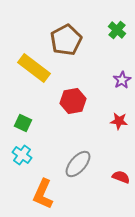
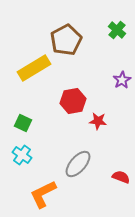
yellow rectangle: rotated 68 degrees counterclockwise
red star: moved 21 px left
orange L-shape: rotated 40 degrees clockwise
